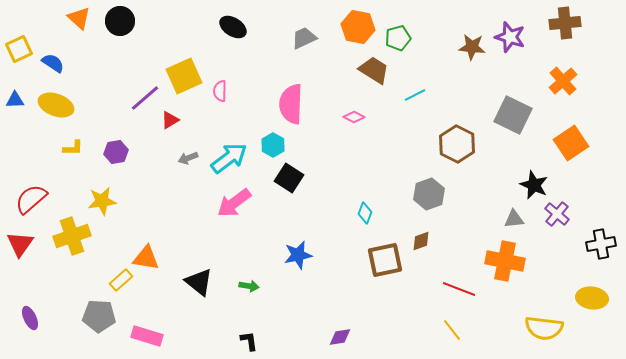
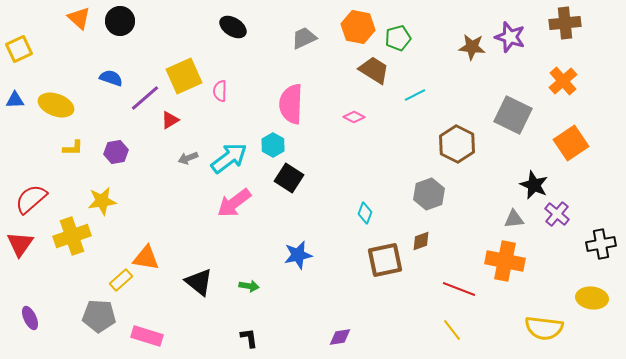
blue semicircle at (53, 63): moved 58 px right, 15 px down; rotated 15 degrees counterclockwise
black L-shape at (249, 341): moved 3 px up
